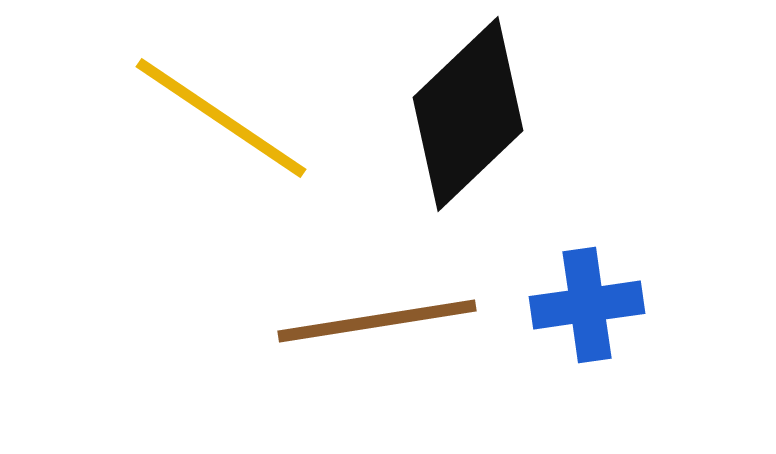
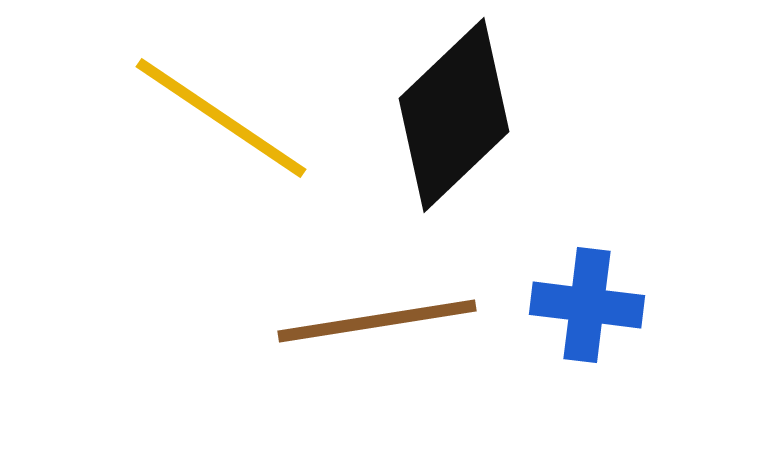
black diamond: moved 14 px left, 1 px down
blue cross: rotated 15 degrees clockwise
